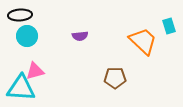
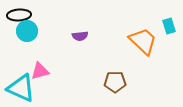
black ellipse: moved 1 px left
cyan circle: moved 5 px up
pink triangle: moved 5 px right
brown pentagon: moved 4 px down
cyan triangle: rotated 20 degrees clockwise
